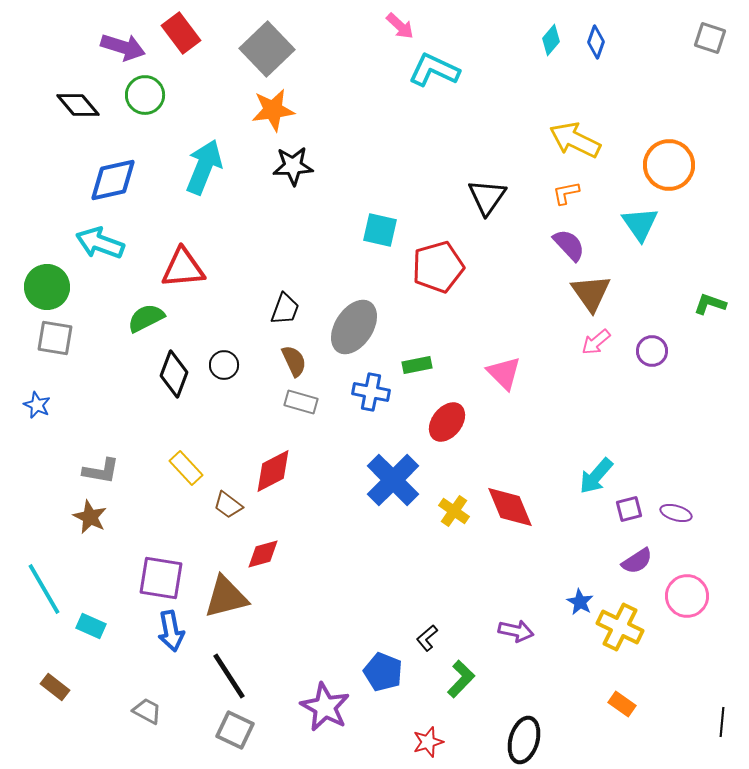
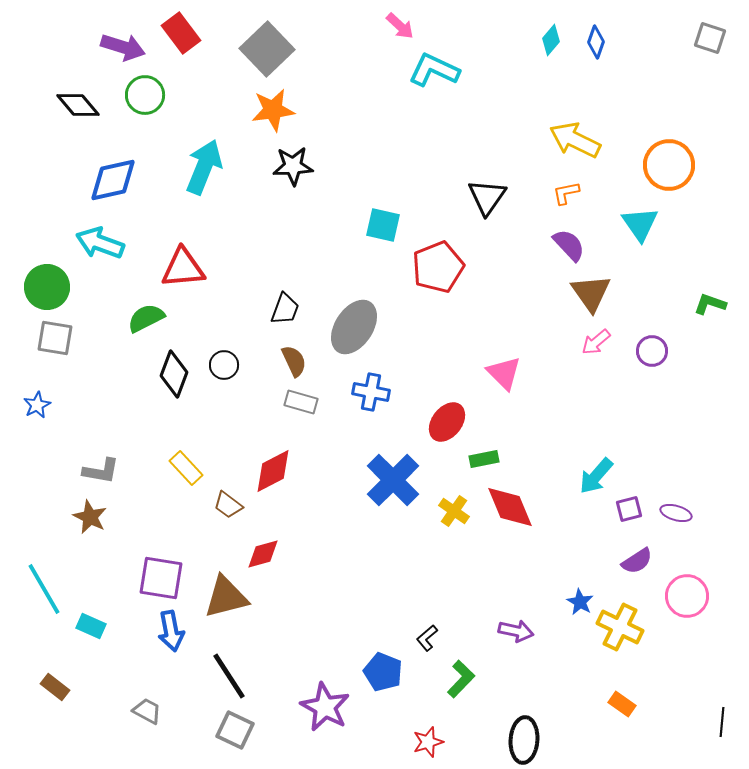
cyan square at (380, 230): moved 3 px right, 5 px up
red pentagon at (438, 267): rotated 6 degrees counterclockwise
green rectangle at (417, 365): moved 67 px right, 94 px down
blue star at (37, 405): rotated 20 degrees clockwise
black ellipse at (524, 740): rotated 12 degrees counterclockwise
